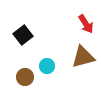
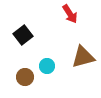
red arrow: moved 16 px left, 10 px up
